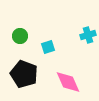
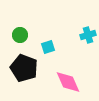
green circle: moved 1 px up
black pentagon: moved 6 px up
